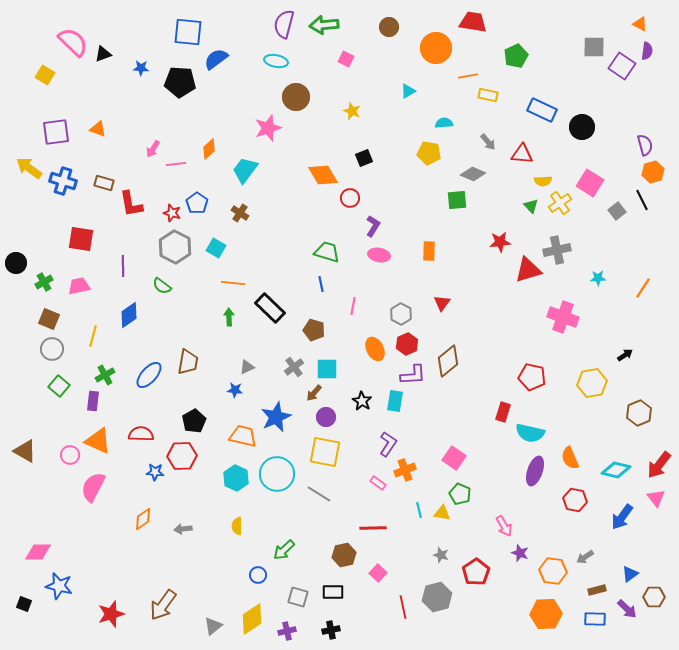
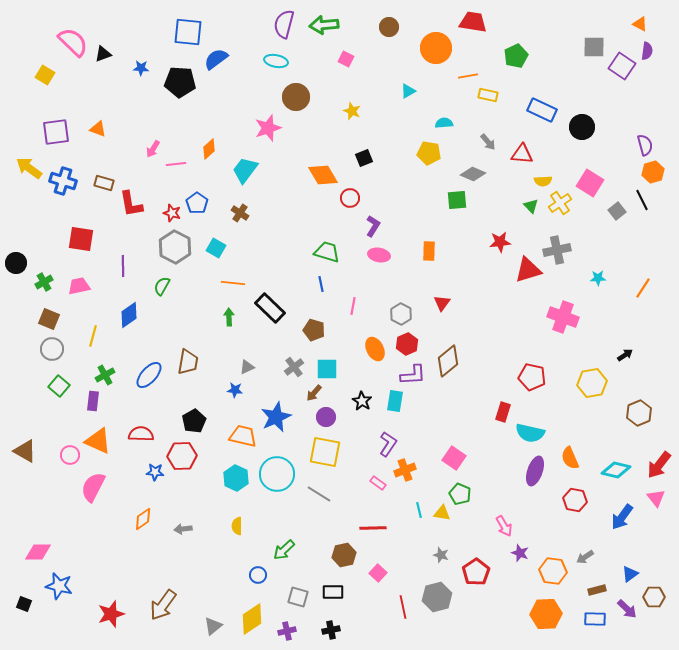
green semicircle at (162, 286): rotated 84 degrees clockwise
